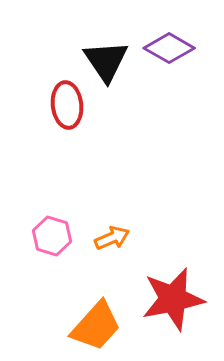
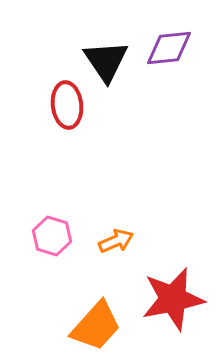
purple diamond: rotated 36 degrees counterclockwise
orange arrow: moved 4 px right, 3 px down
